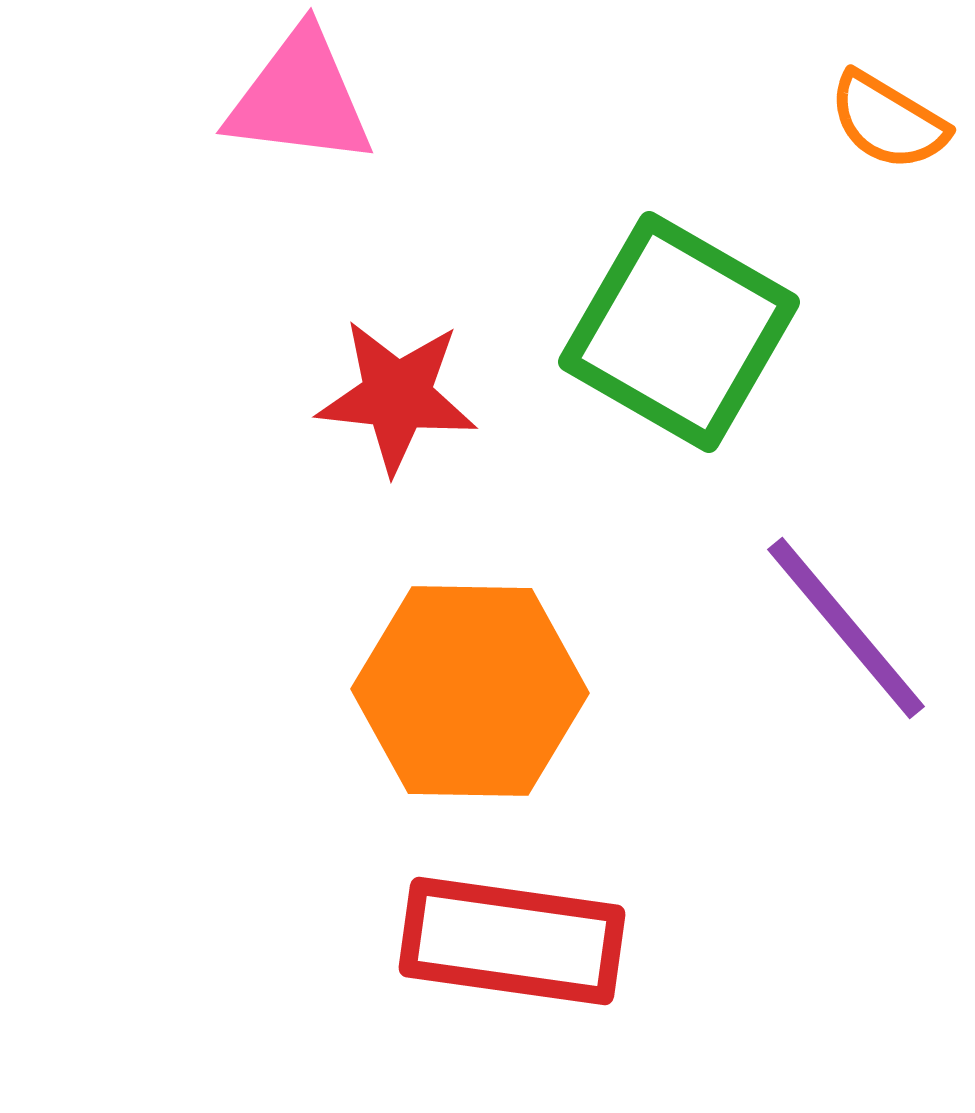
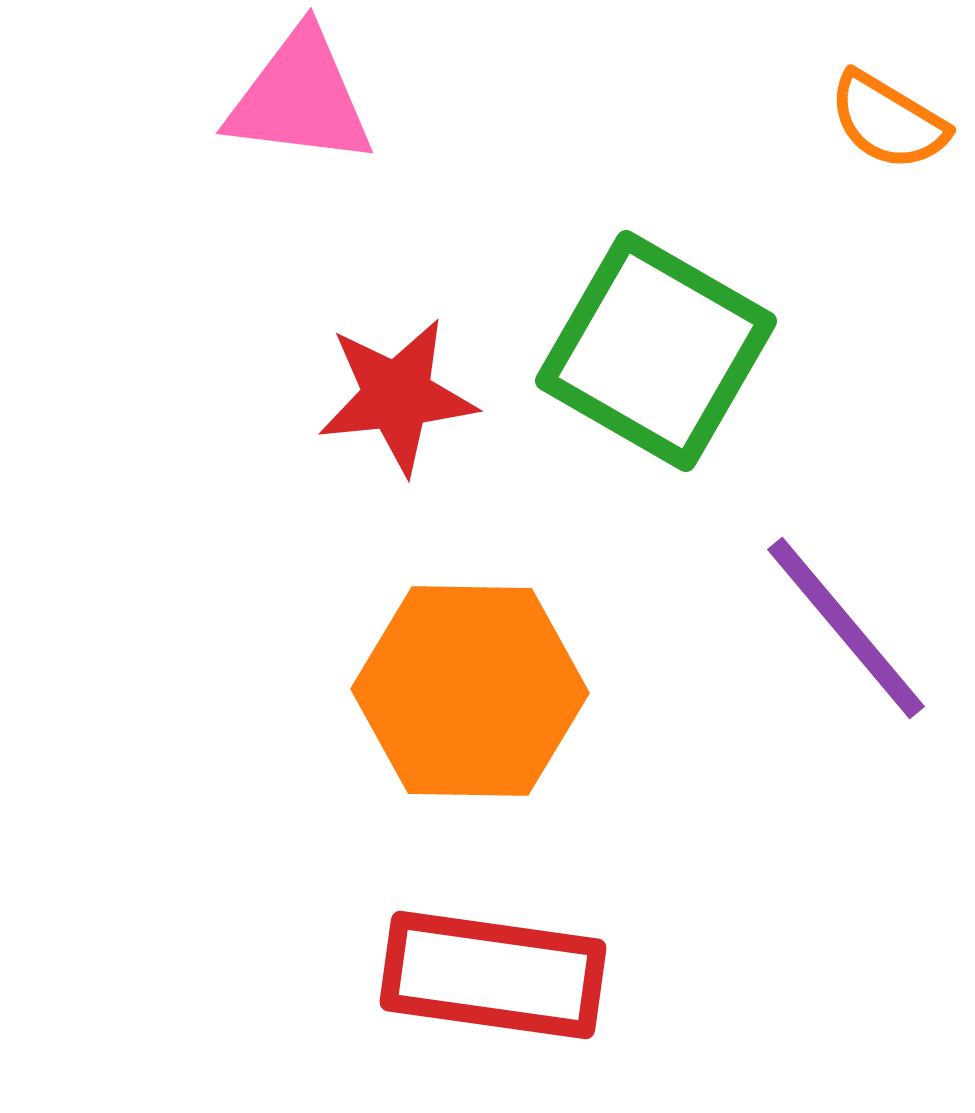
green square: moved 23 px left, 19 px down
red star: rotated 12 degrees counterclockwise
red rectangle: moved 19 px left, 34 px down
